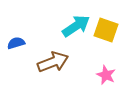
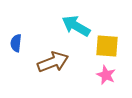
cyan arrow: rotated 116 degrees counterclockwise
yellow square: moved 1 px right, 16 px down; rotated 15 degrees counterclockwise
blue semicircle: rotated 66 degrees counterclockwise
